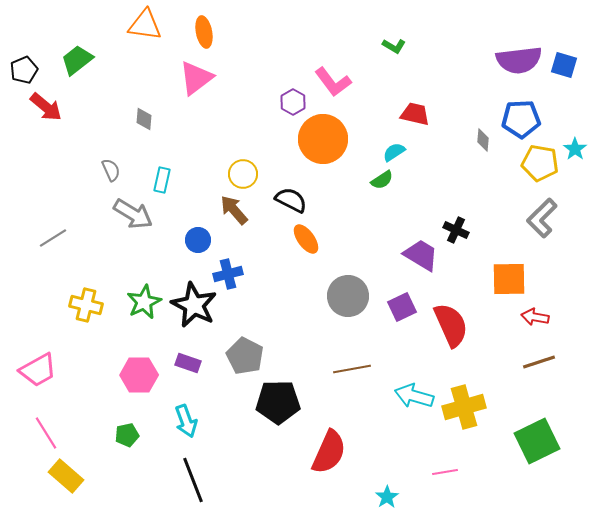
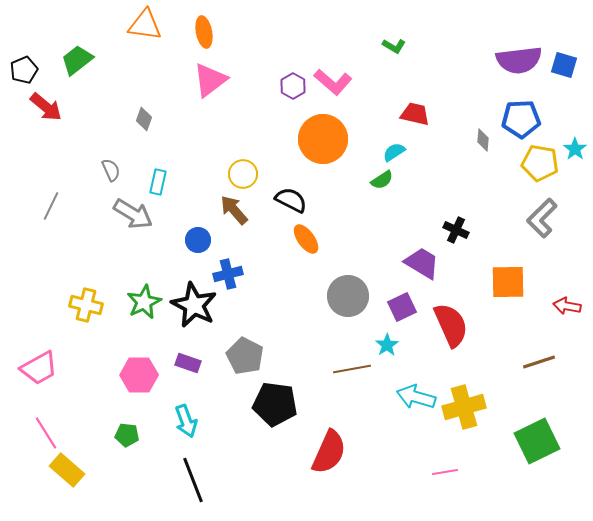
pink triangle at (196, 78): moved 14 px right, 2 px down
pink L-shape at (333, 82): rotated 12 degrees counterclockwise
purple hexagon at (293, 102): moved 16 px up
gray diamond at (144, 119): rotated 15 degrees clockwise
cyan rectangle at (162, 180): moved 4 px left, 2 px down
gray line at (53, 238): moved 2 px left, 32 px up; rotated 32 degrees counterclockwise
purple trapezoid at (421, 255): moved 1 px right, 8 px down
orange square at (509, 279): moved 1 px left, 3 px down
red arrow at (535, 317): moved 32 px right, 11 px up
pink trapezoid at (38, 370): moved 1 px right, 2 px up
cyan arrow at (414, 396): moved 2 px right, 1 px down
black pentagon at (278, 402): moved 3 px left, 2 px down; rotated 9 degrees clockwise
green pentagon at (127, 435): rotated 20 degrees clockwise
yellow rectangle at (66, 476): moved 1 px right, 6 px up
cyan star at (387, 497): moved 152 px up
